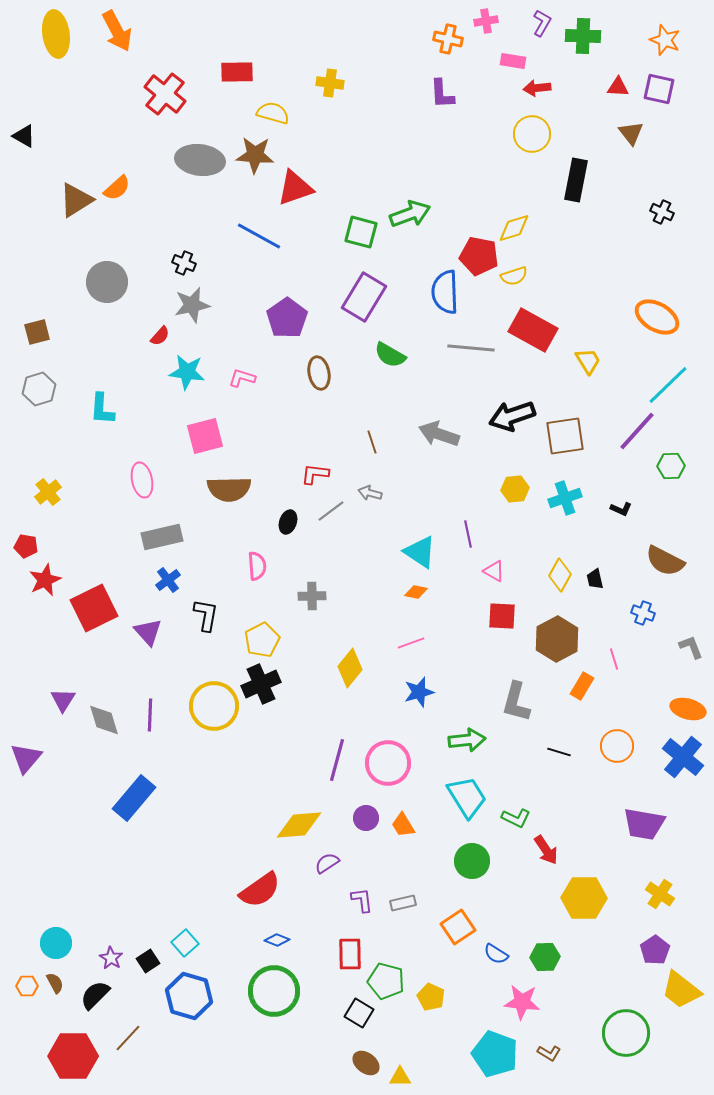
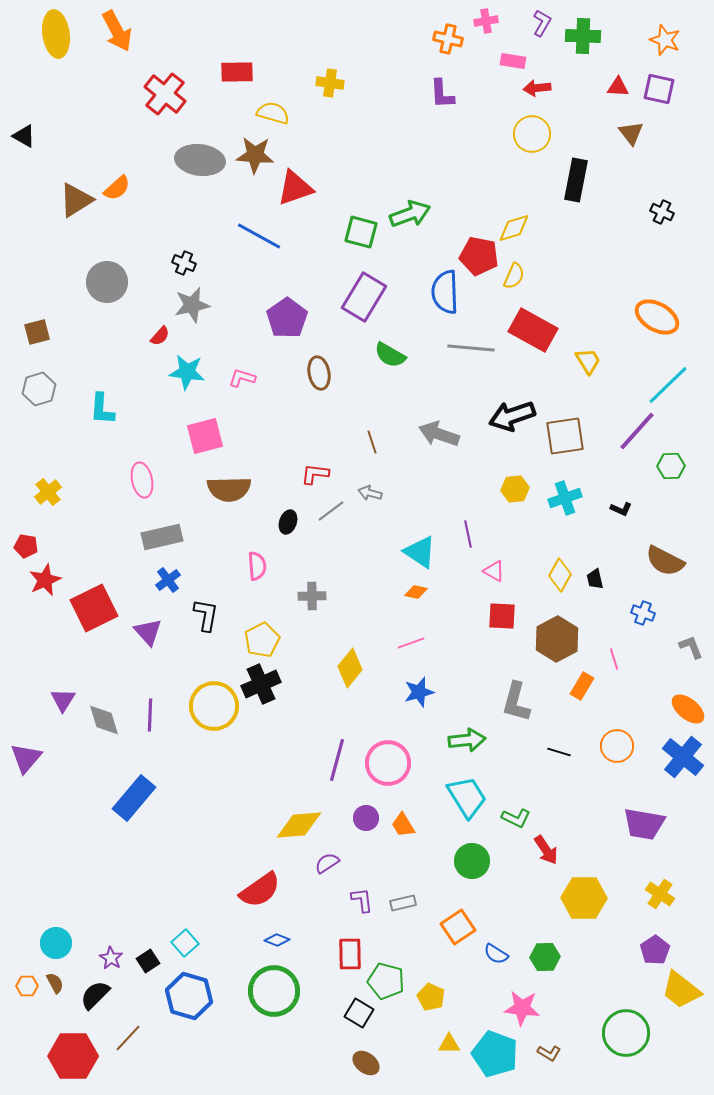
yellow semicircle at (514, 276): rotated 48 degrees counterclockwise
orange ellipse at (688, 709): rotated 24 degrees clockwise
pink star at (522, 1002): moved 6 px down
yellow triangle at (400, 1077): moved 49 px right, 33 px up
